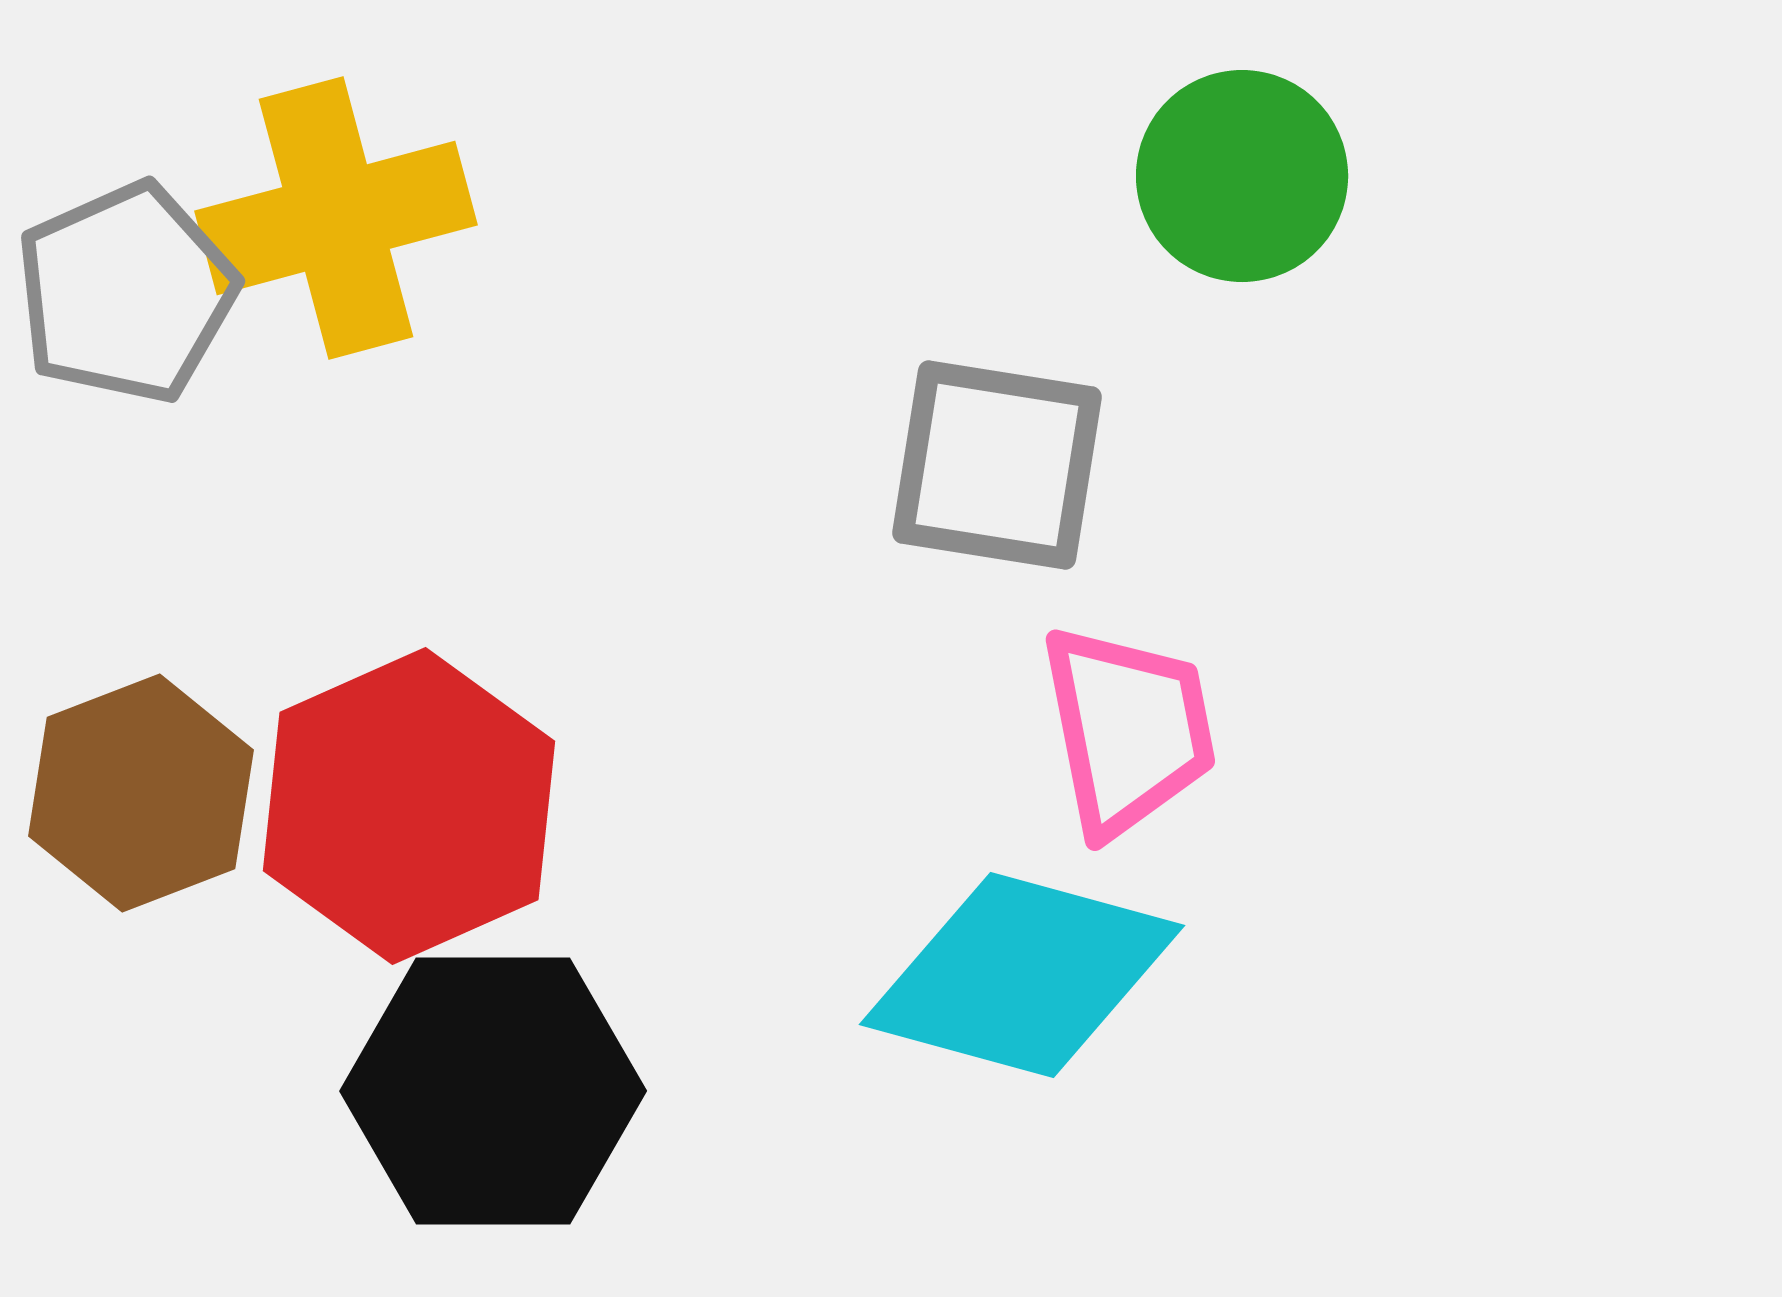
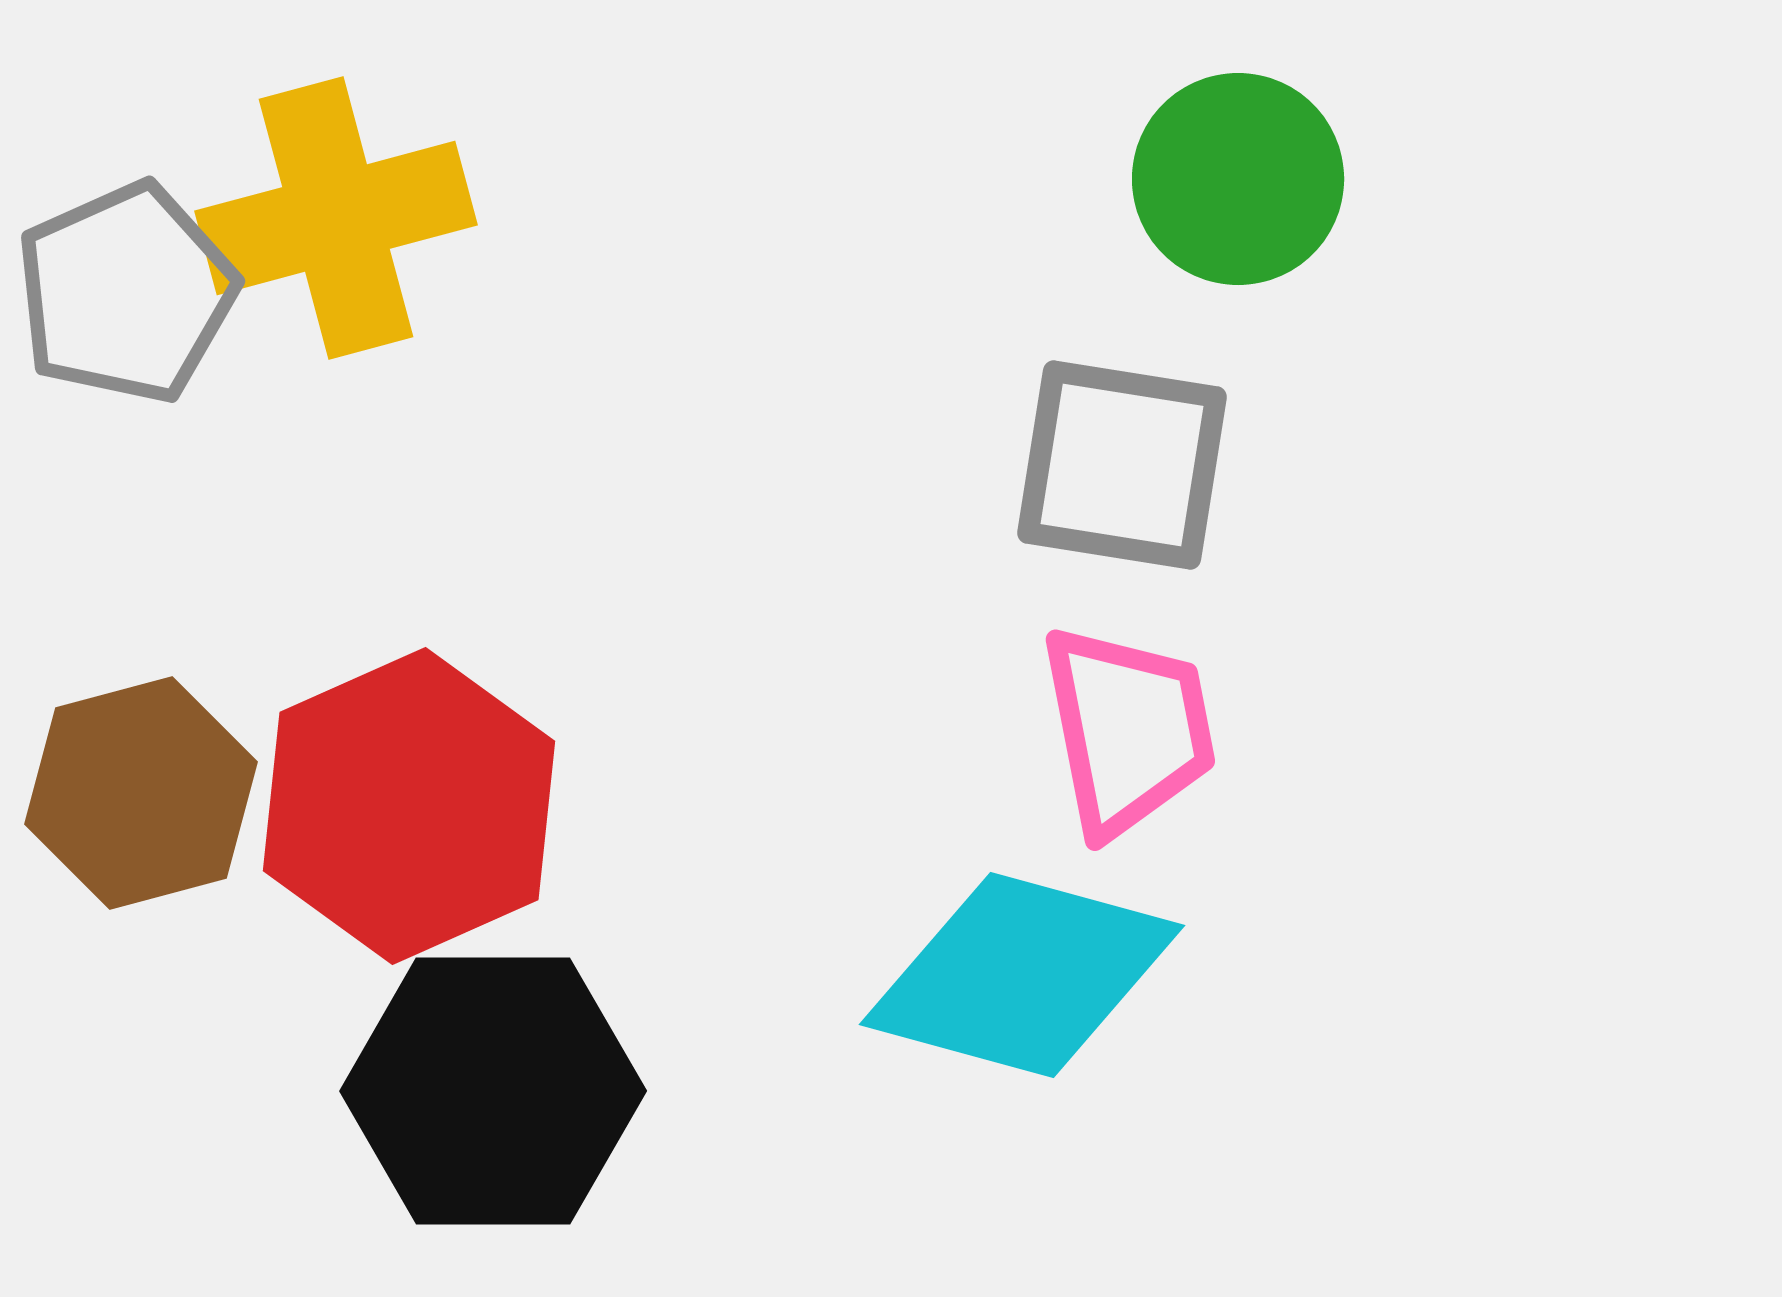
green circle: moved 4 px left, 3 px down
gray square: moved 125 px right
brown hexagon: rotated 6 degrees clockwise
